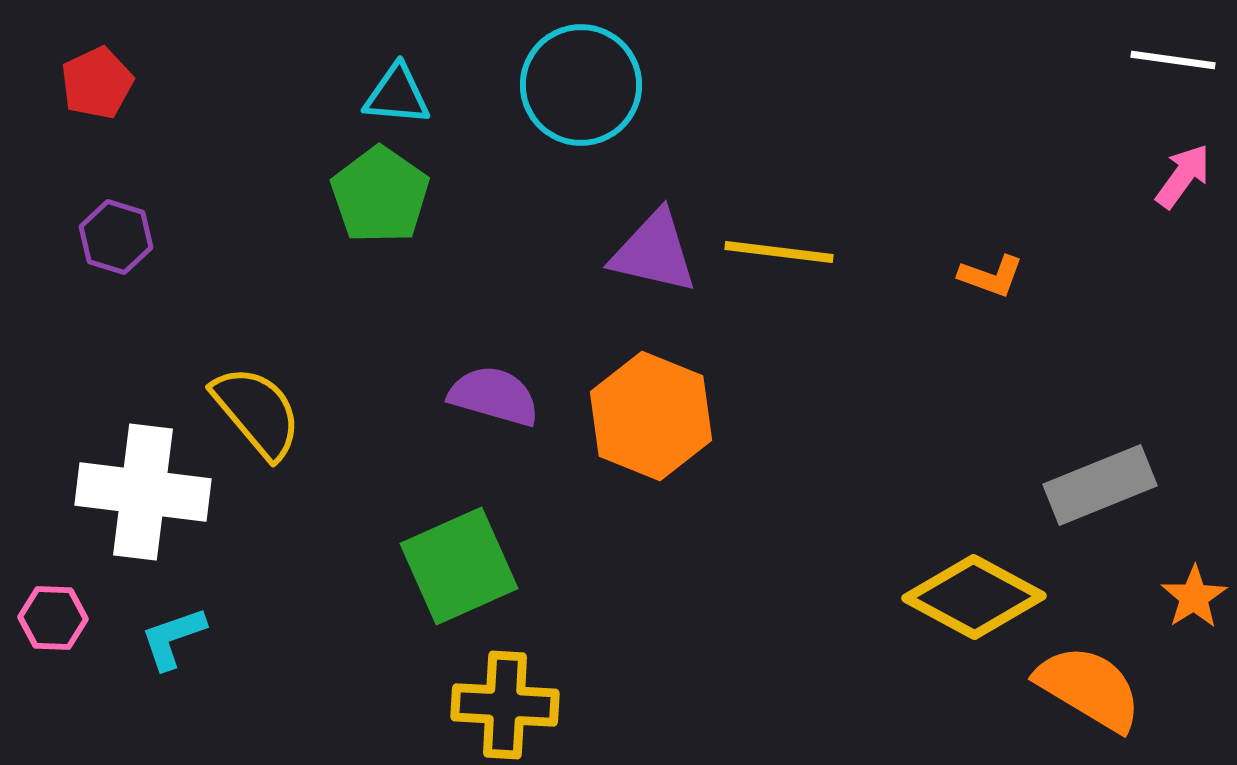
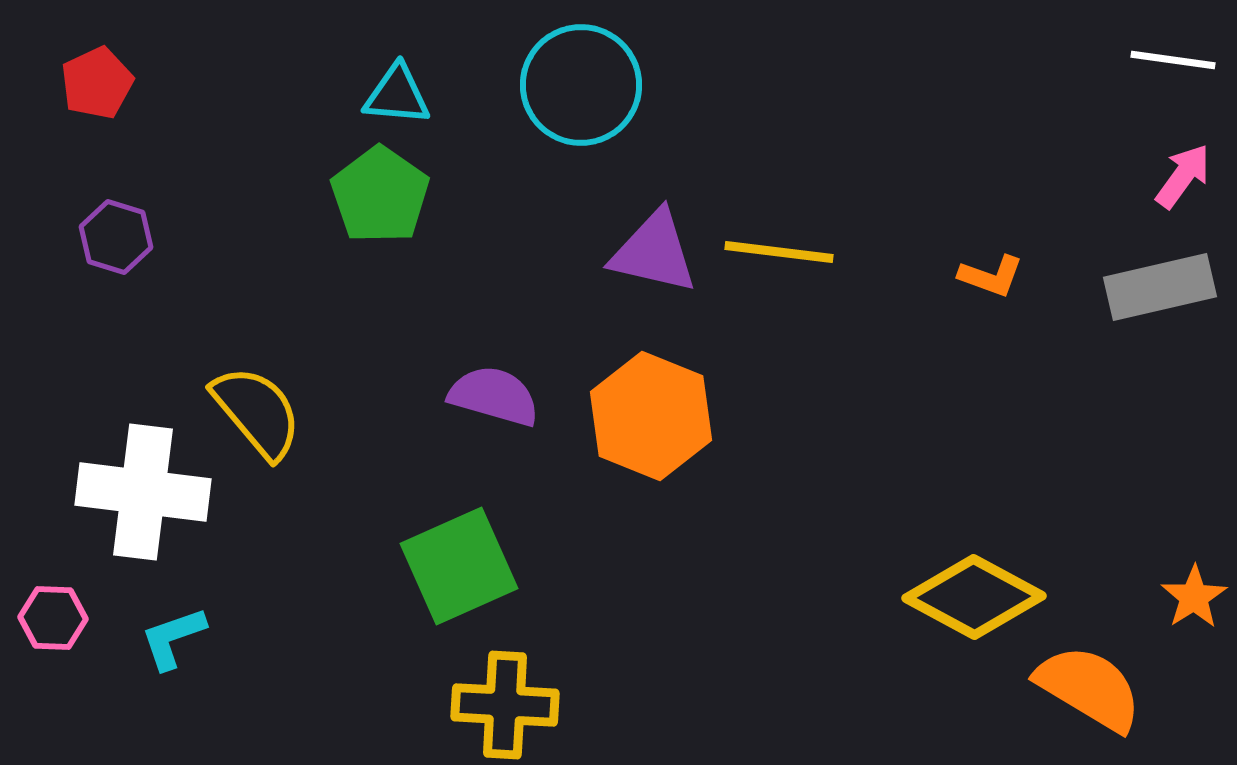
gray rectangle: moved 60 px right, 198 px up; rotated 9 degrees clockwise
